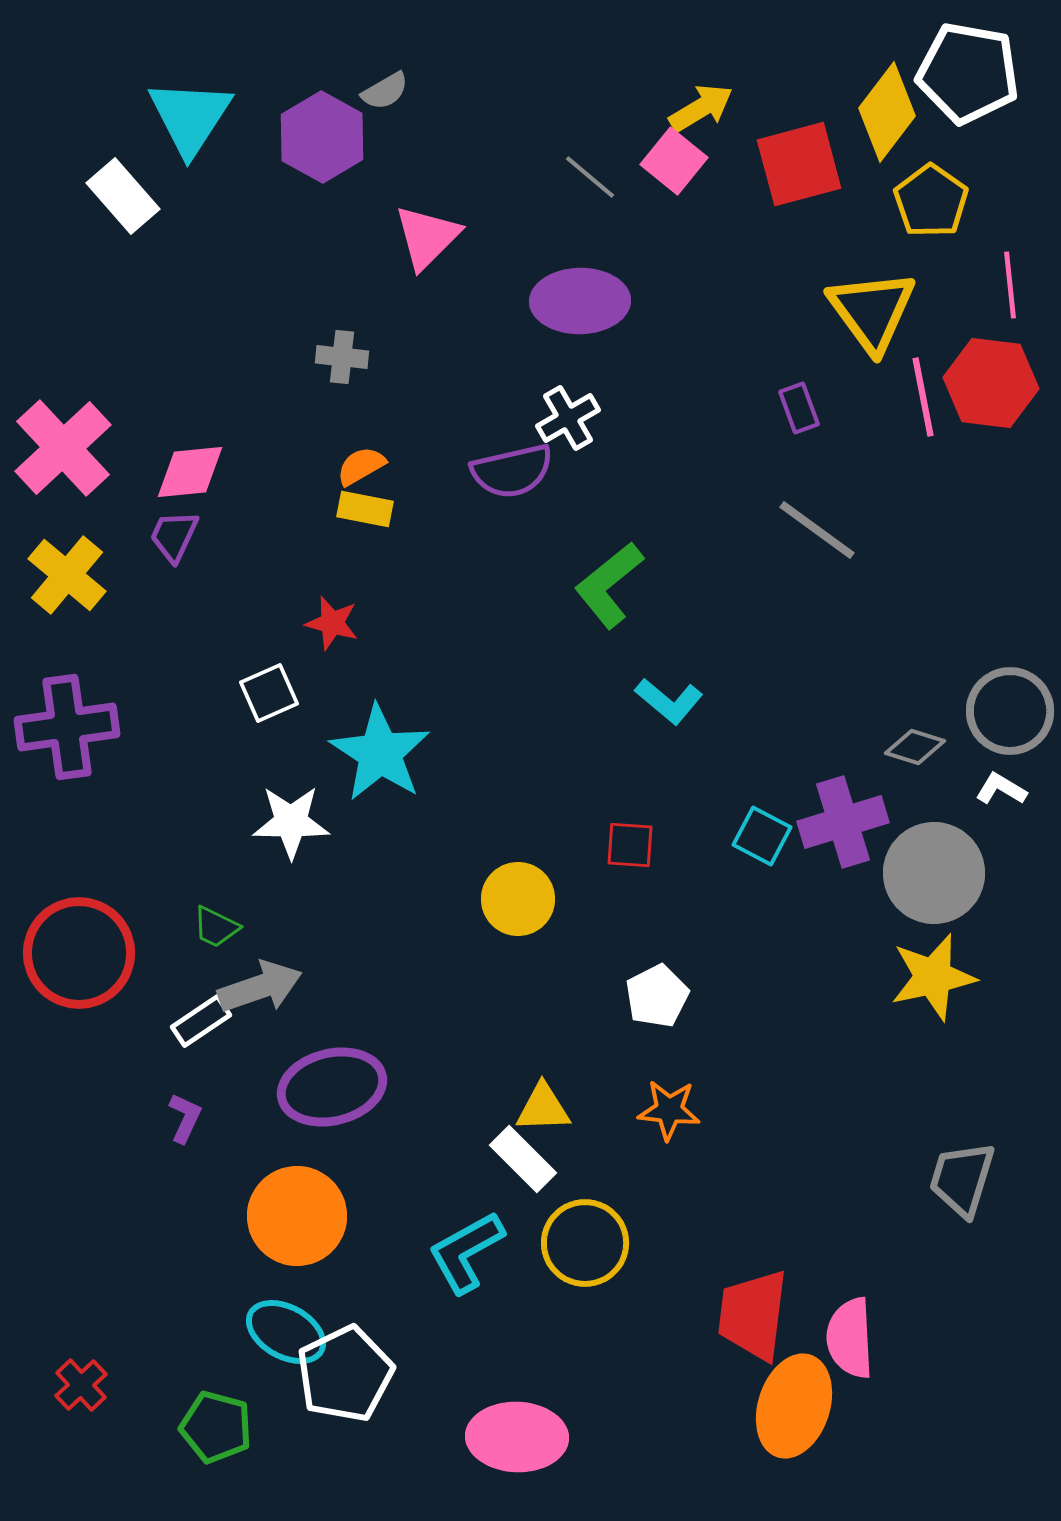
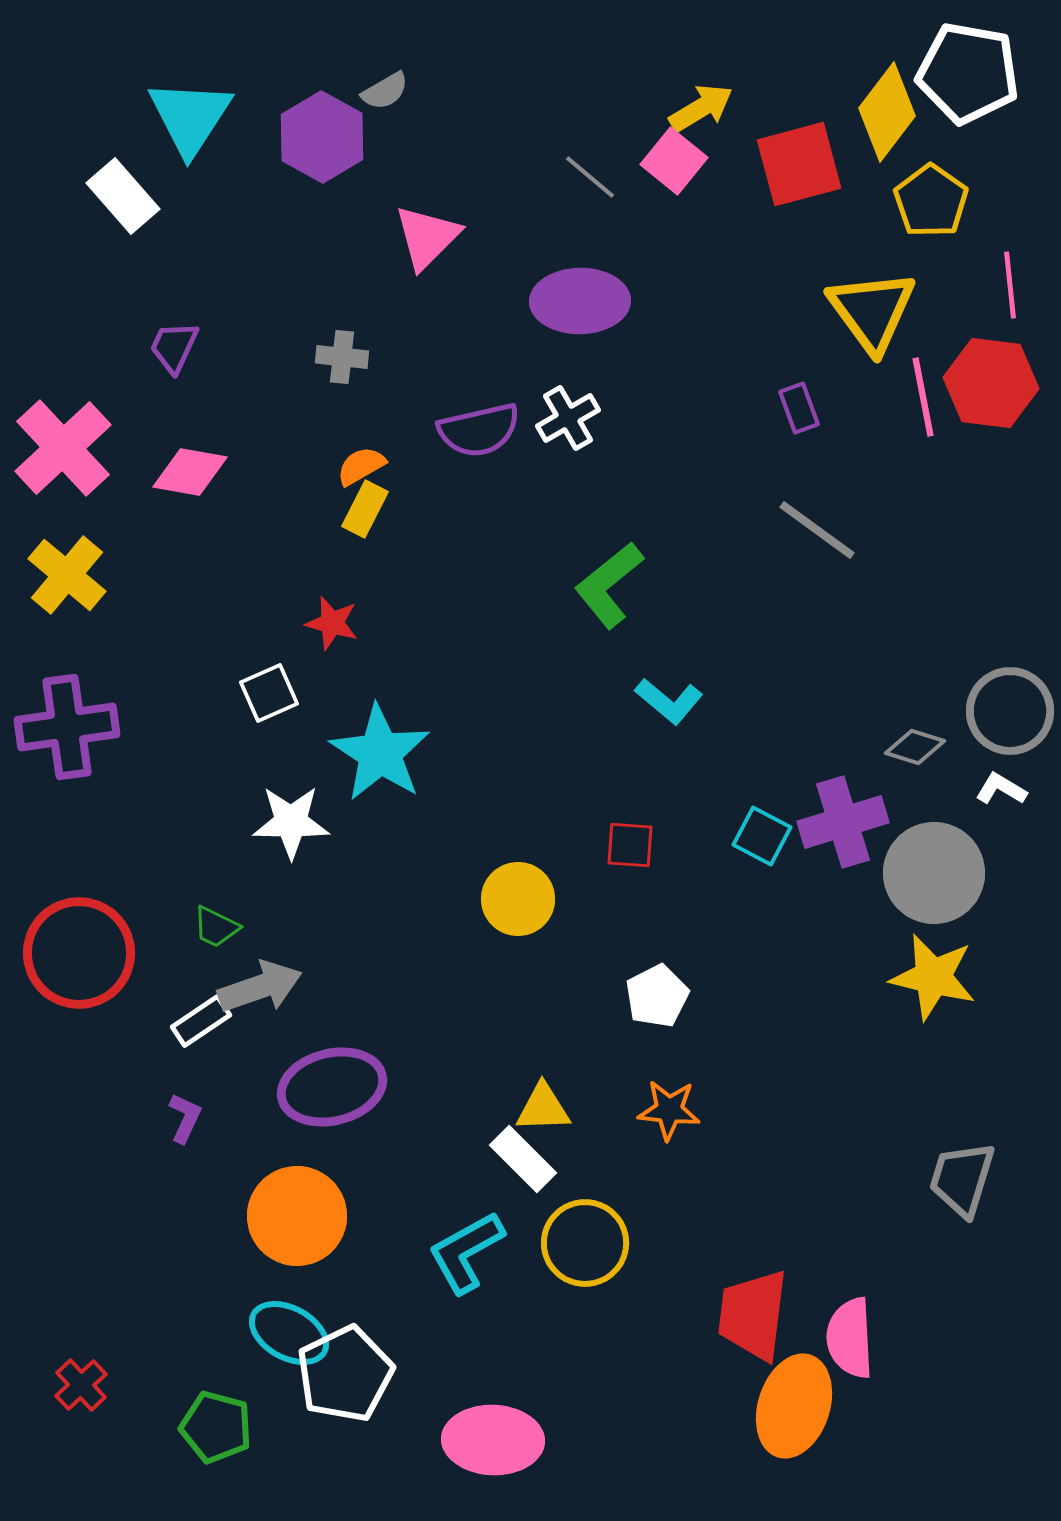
purple semicircle at (512, 471): moved 33 px left, 41 px up
pink diamond at (190, 472): rotated 16 degrees clockwise
yellow rectangle at (365, 509): rotated 74 degrees counterclockwise
purple trapezoid at (174, 536): moved 189 px up
yellow star at (933, 977): rotated 26 degrees clockwise
cyan ellipse at (286, 1332): moved 3 px right, 1 px down
pink ellipse at (517, 1437): moved 24 px left, 3 px down
